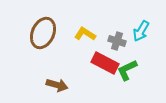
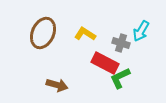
gray cross: moved 4 px right, 2 px down
green L-shape: moved 7 px left, 8 px down
